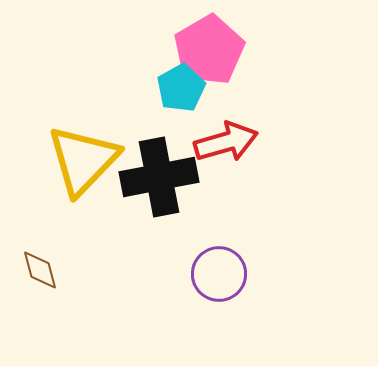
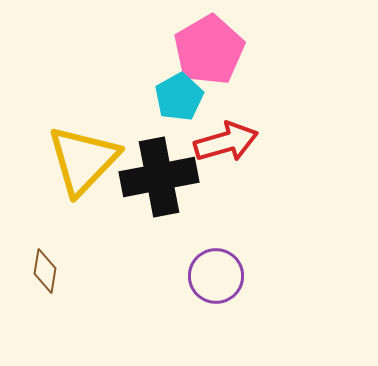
cyan pentagon: moved 2 px left, 9 px down
brown diamond: moved 5 px right, 1 px down; rotated 24 degrees clockwise
purple circle: moved 3 px left, 2 px down
